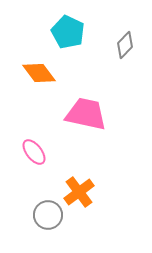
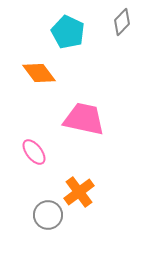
gray diamond: moved 3 px left, 23 px up
pink trapezoid: moved 2 px left, 5 px down
